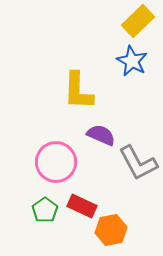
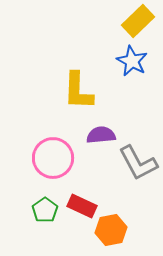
purple semicircle: rotated 28 degrees counterclockwise
pink circle: moved 3 px left, 4 px up
